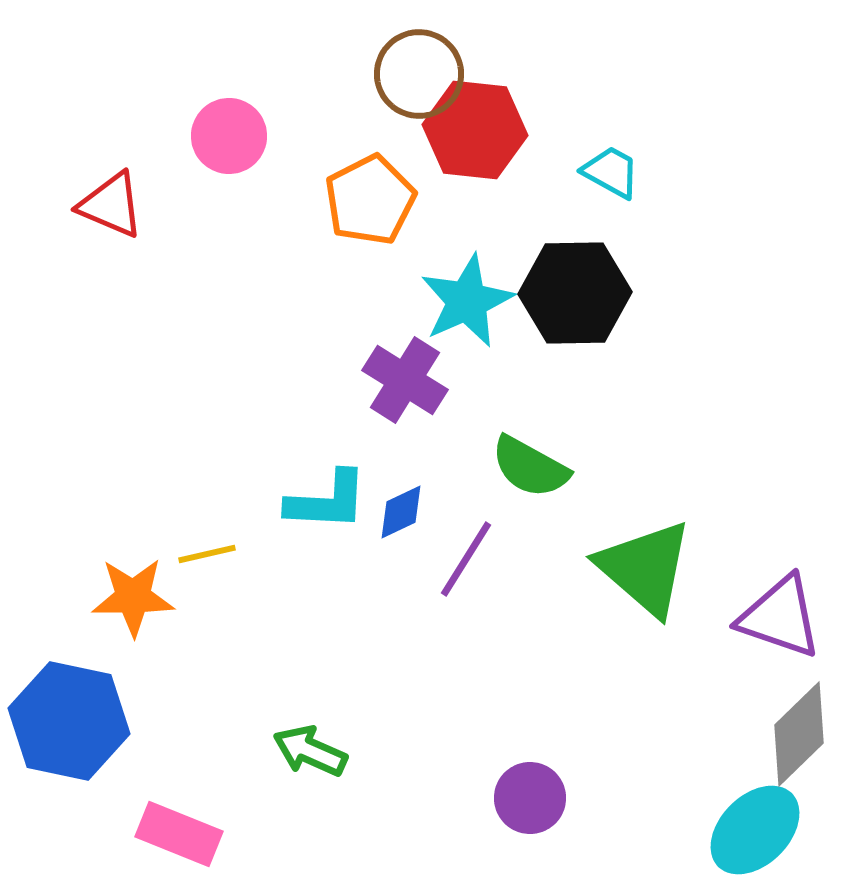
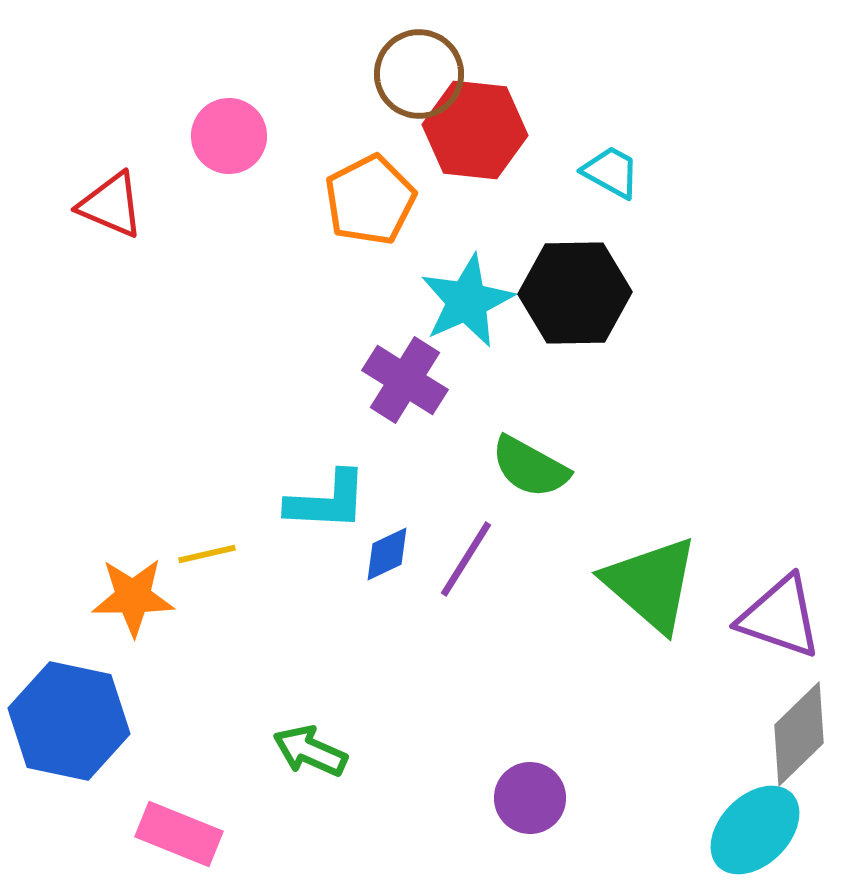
blue diamond: moved 14 px left, 42 px down
green triangle: moved 6 px right, 16 px down
